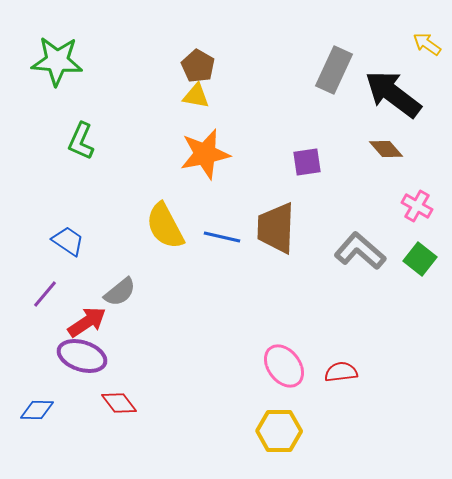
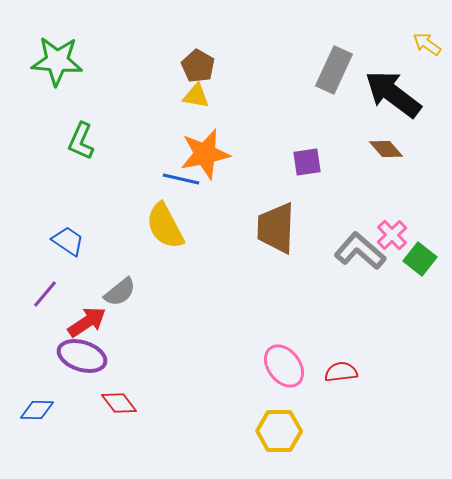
pink cross: moved 25 px left, 29 px down; rotated 16 degrees clockwise
blue line: moved 41 px left, 58 px up
